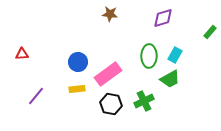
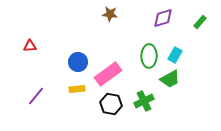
green rectangle: moved 10 px left, 10 px up
red triangle: moved 8 px right, 8 px up
